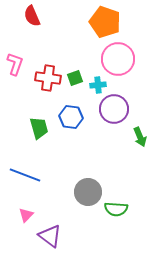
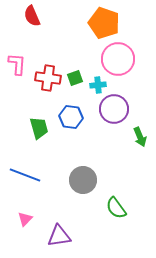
orange pentagon: moved 1 px left, 1 px down
pink L-shape: moved 2 px right; rotated 15 degrees counterclockwise
gray circle: moved 5 px left, 12 px up
green semicircle: moved 1 px up; rotated 50 degrees clockwise
pink triangle: moved 1 px left, 4 px down
purple triangle: moved 9 px right; rotated 45 degrees counterclockwise
